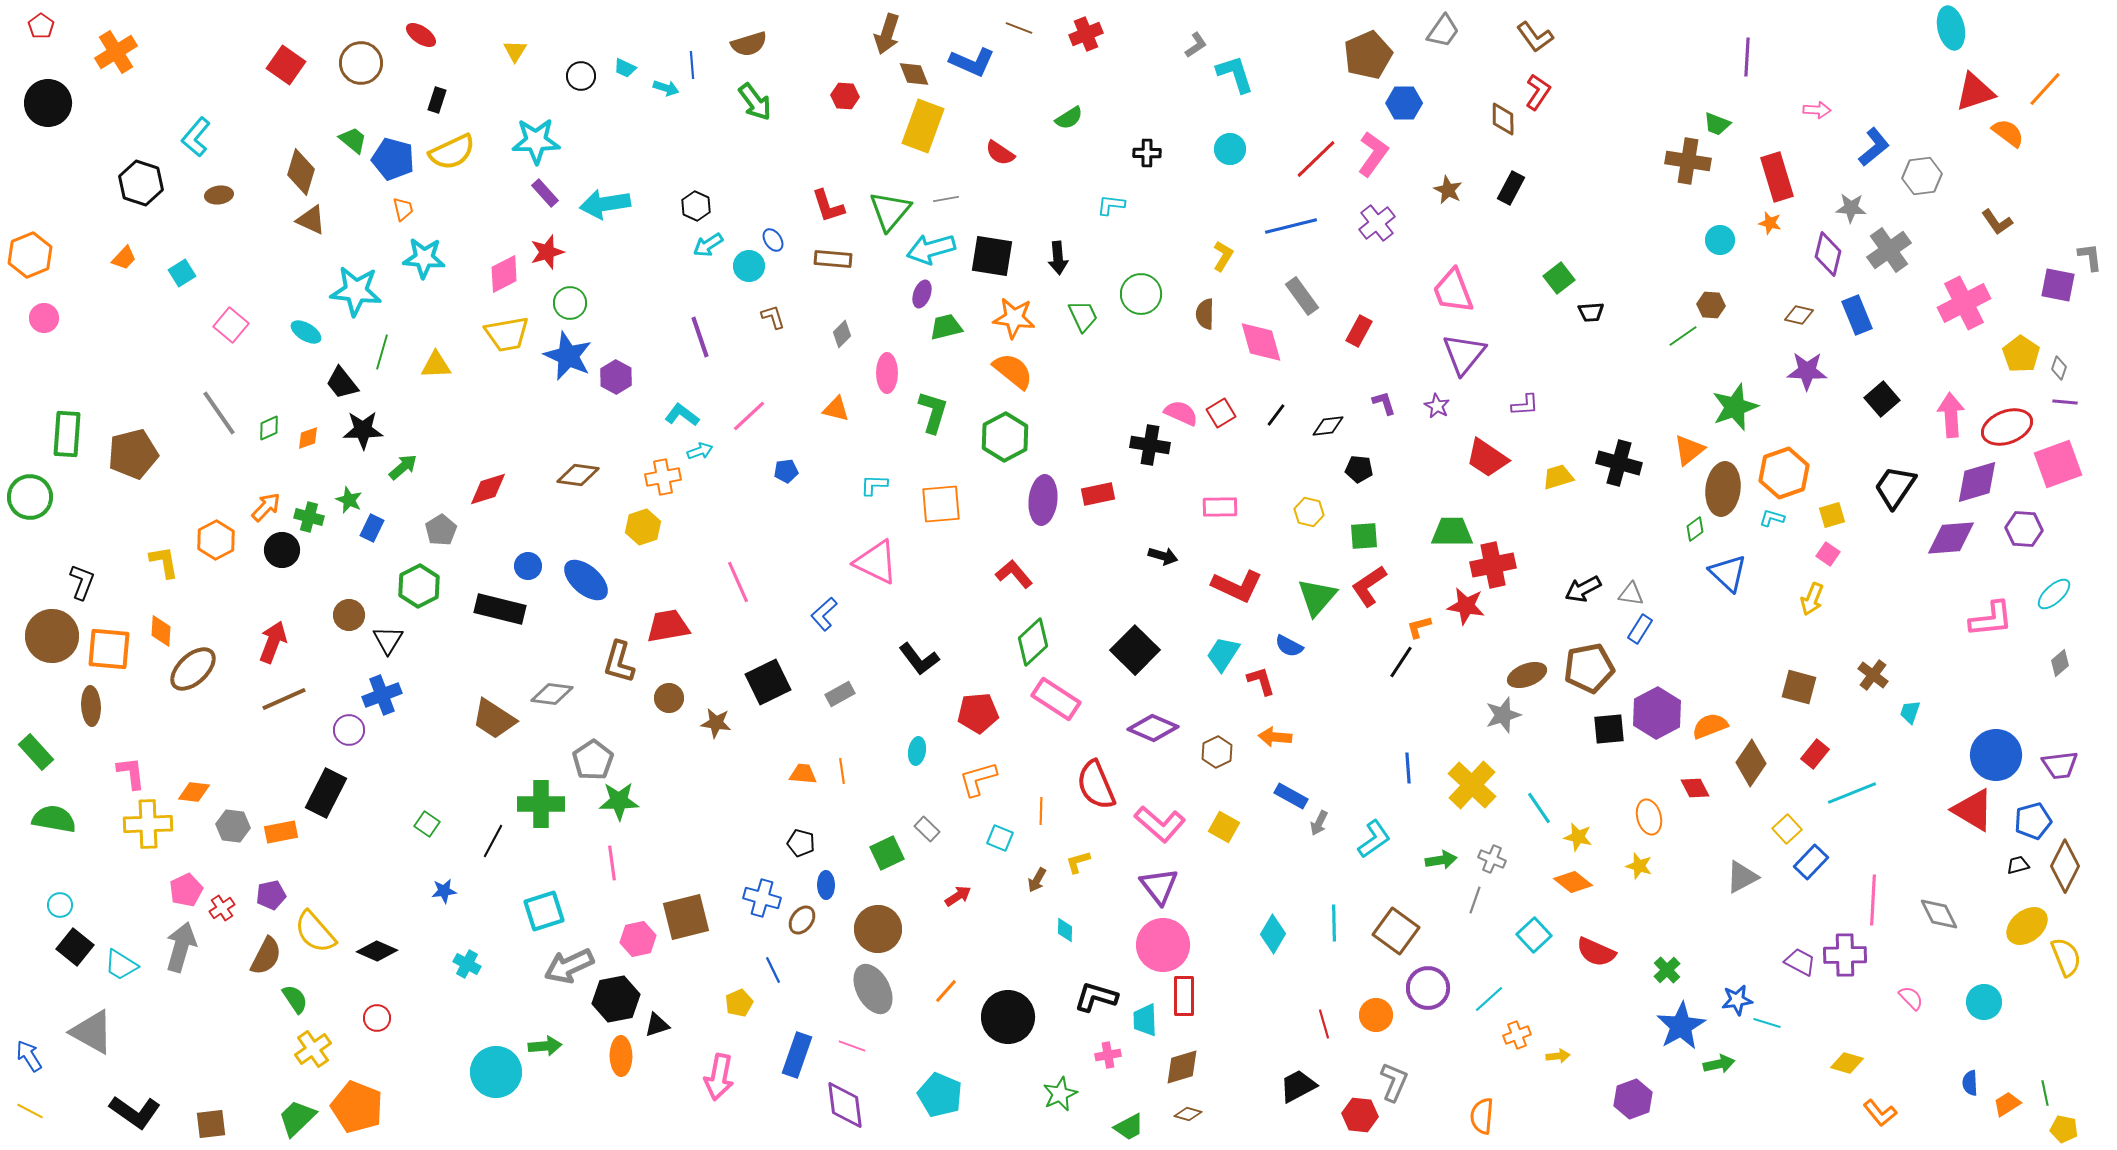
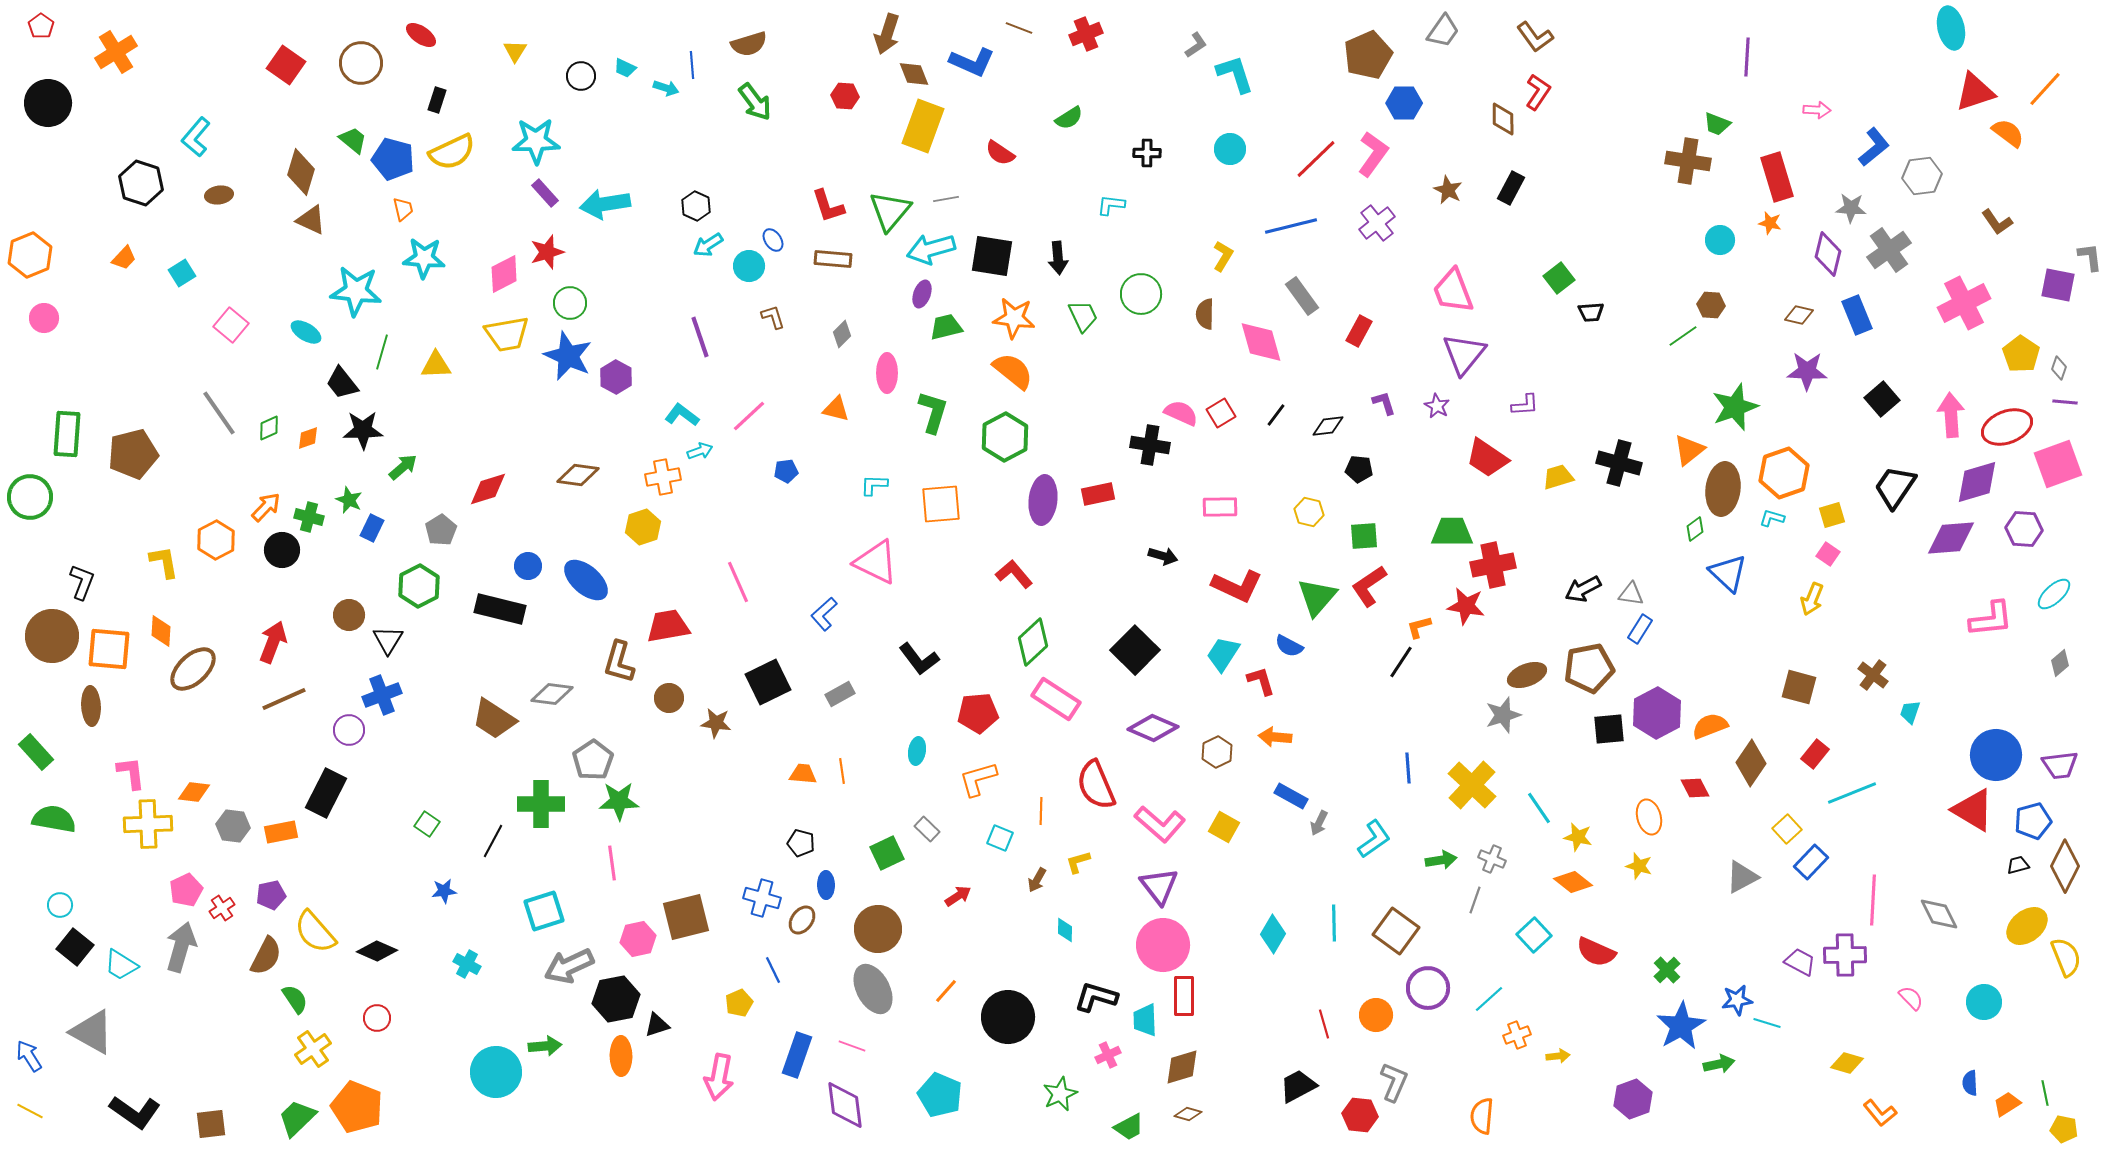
pink cross at (1108, 1055): rotated 15 degrees counterclockwise
